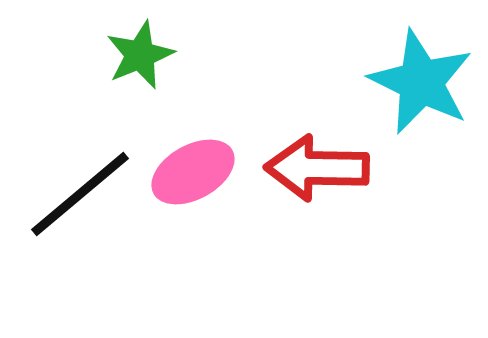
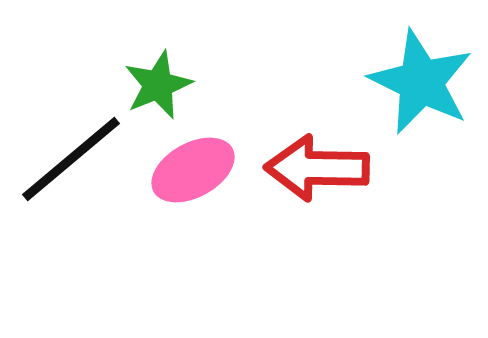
green star: moved 18 px right, 30 px down
pink ellipse: moved 2 px up
black line: moved 9 px left, 35 px up
